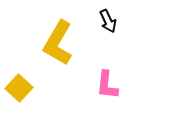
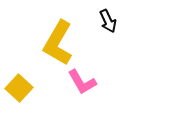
pink L-shape: moved 25 px left, 3 px up; rotated 36 degrees counterclockwise
